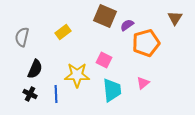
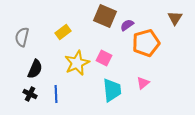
pink square: moved 2 px up
yellow star: moved 12 px up; rotated 25 degrees counterclockwise
